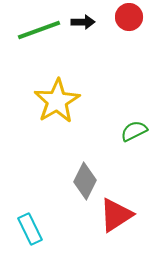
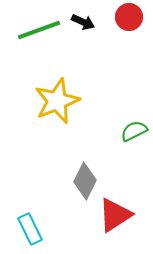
black arrow: rotated 25 degrees clockwise
yellow star: rotated 9 degrees clockwise
red triangle: moved 1 px left
